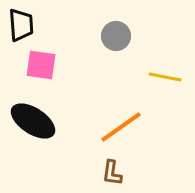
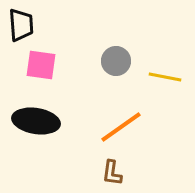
gray circle: moved 25 px down
black ellipse: moved 3 px right; rotated 24 degrees counterclockwise
